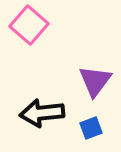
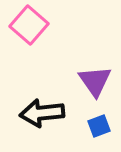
purple triangle: rotated 12 degrees counterclockwise
blue square: moved 8 px right, 2 px up
